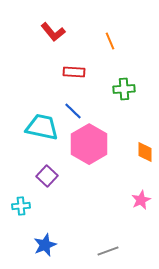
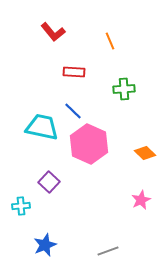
pink hexagon: rotated 6 degrees counterclockwise
orange diamond: moved 1 px down; rotated 45 degrees counterclockwise
purple square: moved 2 px right, 6 px down
